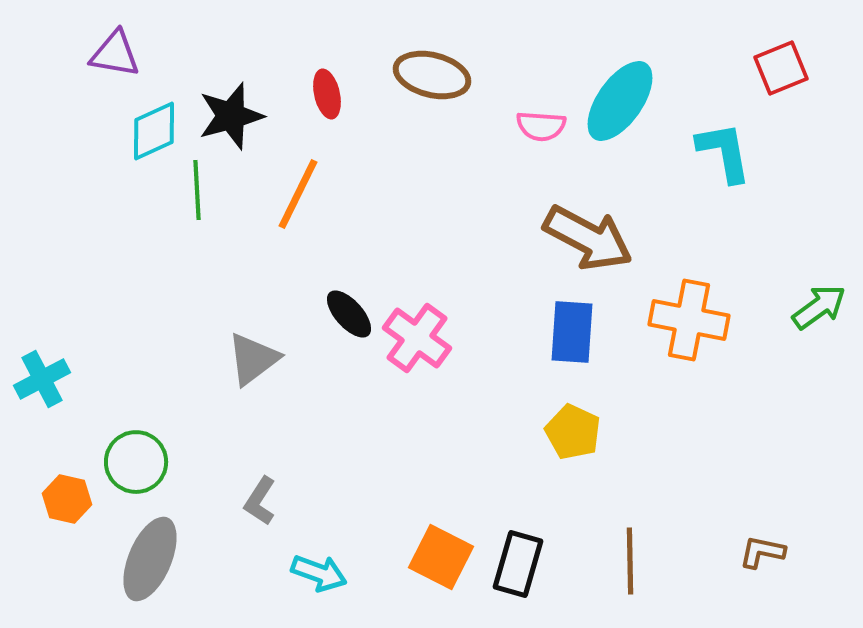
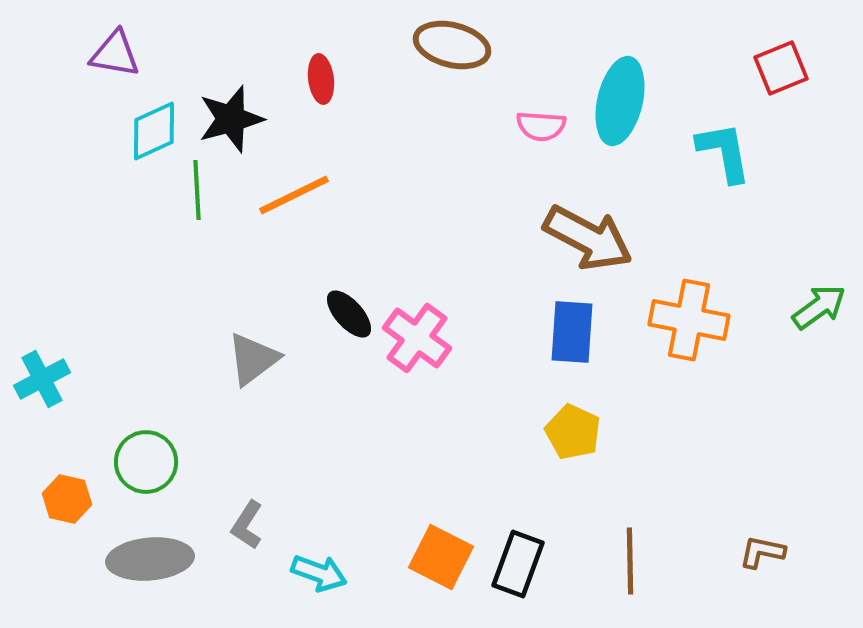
brown ellipse: moved 20 px right, 30 px up
red ellipse: moved 6 px left, 15 px up; rotated 6 degrees clockwise
cyan ellipse: rotated 22 degrees counterclockwise
black star: moved 3 px down
orange line: moved 4 px left, 1 px down; rotated 38 degrees clockwise
green circle: moved 10 px right
gray L-shape: moved 13 px left, 24 px down
gray ellipse: rotated 62 degrees clockwise
black rectangle: rotated 4 degrees clockwise
